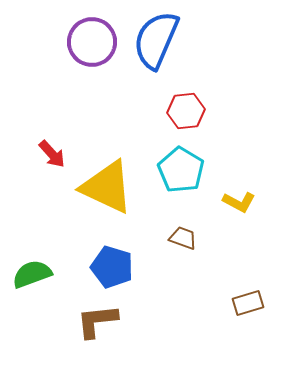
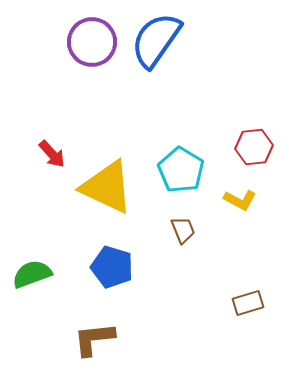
blue semicircle: rotated 12 degrees clockwise
red hexagon: moved 68 px right, 36 px down
yellow L-shape: moved 1 px right, 2 px up
brown trapezoid: moved 8 px up; rotated 48 degrees clockwise
brown L-shape: moved 3 px left, 18 px down
